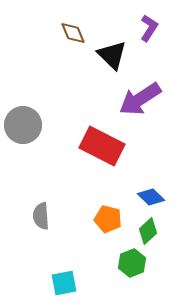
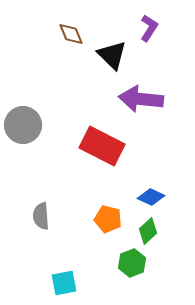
brown diamond: moved 2 px left, 1 px down
purple arrow: moved 1 px right; rotated 39 degrees clockwise
blue diamond: rotated 20 degrees counterclockwise
